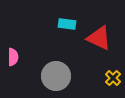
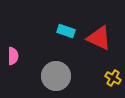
cyan rectangle: moved 1 px left, 7 px down; rotated 12 degrees clockwise
pink semicircle: moved 1 px up
yellow cross: rotated 14 degrees counterclockwise
